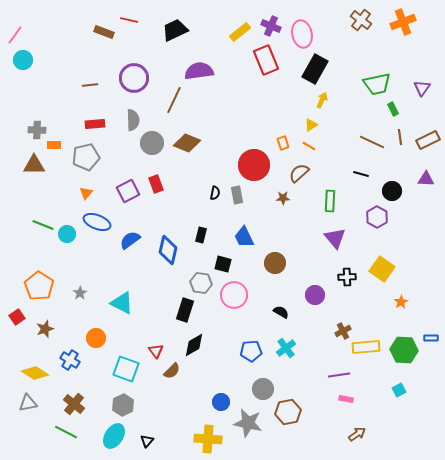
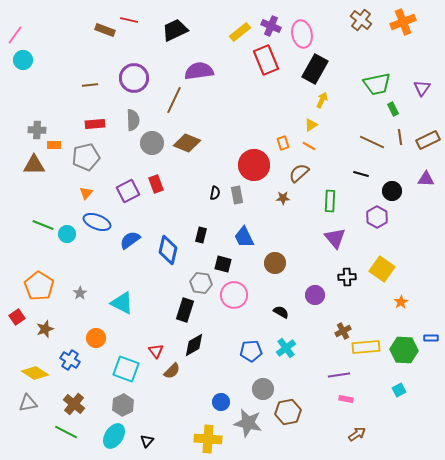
brown rectangle at (104, 32): moved 1 px right, 2 px up
